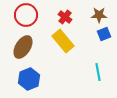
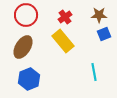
red cross: rotated 16 degrees clockwise
cyan line: moved 4 px left
